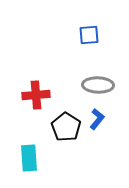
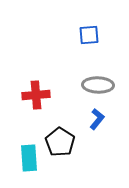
black pentagon: moved 6 px left, 15 px down
